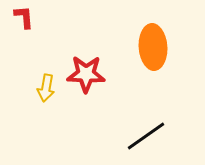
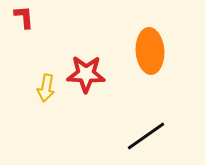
orange ellipse: moved 3 px left, 4 px down
